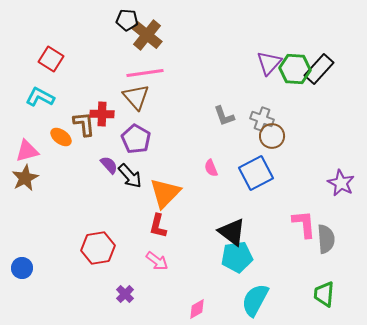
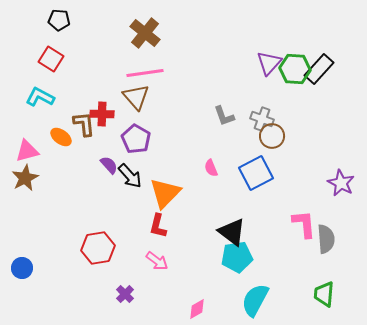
black pentagon: moved 68 px left
brown cross: moved 2 px left, 2 px up
